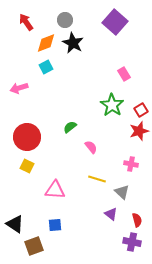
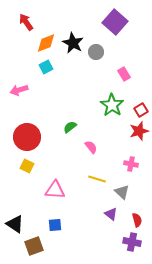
gray circle: moved 31 px right, 32 px down
pink arrow: moved 2 px down
